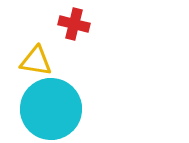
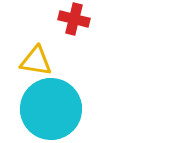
red cross: moved 5 px up
